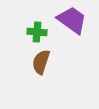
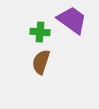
green cross: moved 3 px right
